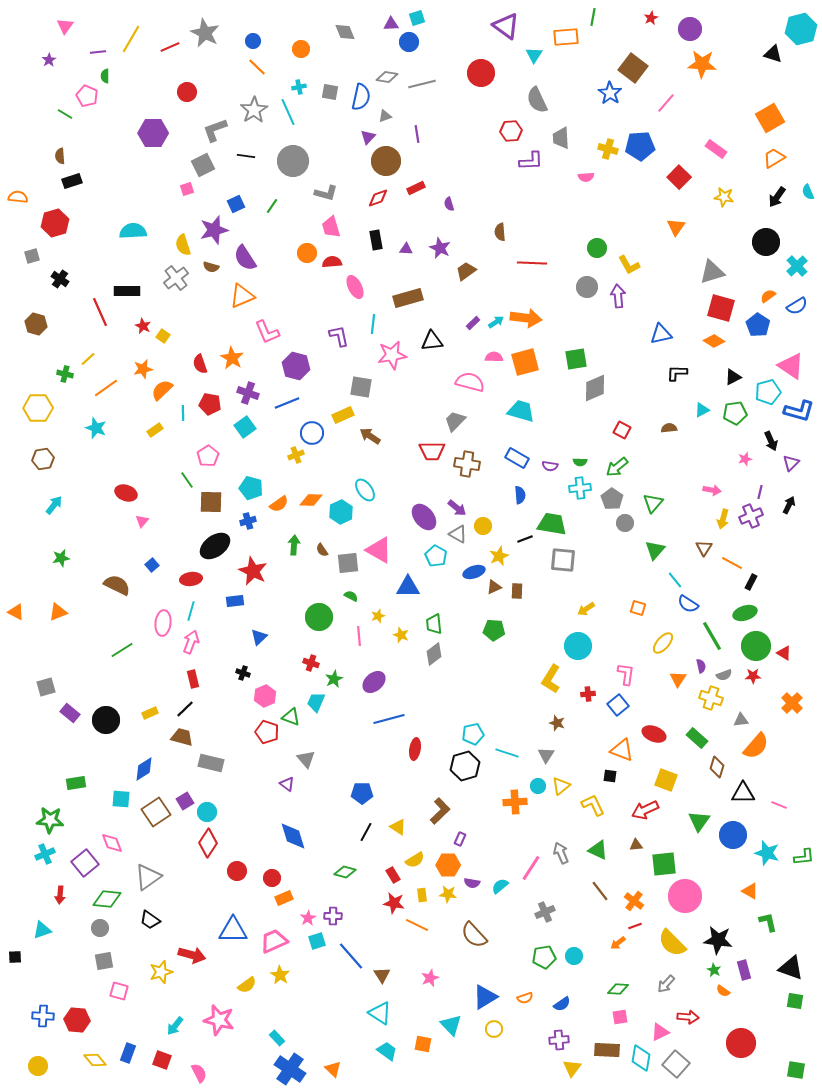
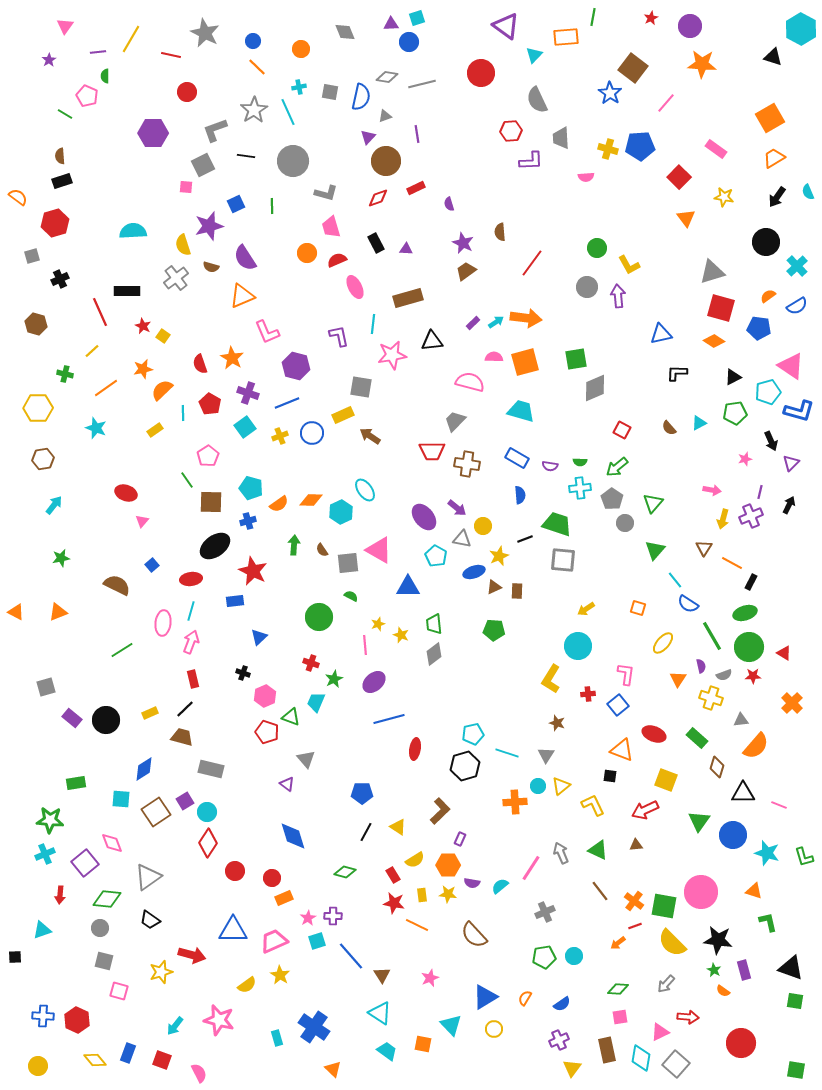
purple circle at (690, 29): moved 3 px up
cyan hexagon at (801, 29): rotated 16 degrees counterclockwise
red line at (170, 47): moved 1 px right, 8 px down; rotated 36 degrees clockwise
black triangle at (773, 54): moved 3 px down
cyan triangle at (534, 55): rotated 12 degrees clockwise
black rectangle at (72, 181): moved 10 px left
pink square at (187, 189): moved 1 px left, 2 px up; rotated 24 degrees clockwise
orange semicircle at (18, 197): rotated 30 degrees clockwise
green line at (272, 206): rotated 35 degrees counterclockwise
orange triangle at (676, 227): moved 10 px right, 9 px up; rotated 12 degrees counterclockwise
purple star at (214, 230): moved 5 px left, 4 px up
black rectangle at (376, 240): moved 3 px down; rotated 18 degrees counterclockwise
purple star at (440, 248): moved 23 px right, 5 px up
red semicircle at (332, 262): moved 5 px right, 2 px up; rotated 18 degrees counterclockwise
red line at (532, 263): rotated 56 degrees counterclockwise
black cross at (60, 279): rotated 30 degrees clockwise
blue pentagon at (758, 325): moved 1 px right, 3 px down; rotated 25 degrees counterclockwise
yellow line at (88, 359): moved 4 px right, 8 px up
red pentagon at (210, 404): rotated 20 degrees clockwise
cyan triangle at (702, 410): moved 3 px left, 13 px down
brown semicircle at (669, 428): rotated 126 degrees counterclockwise
yellow cross at (296, 455): moved 16 px left, 19 px up
green trapezoid at (552, 524): moved 5 px right; rotated 8 degrees clockwise
gray triangle at (458, 534): moved 4 px right, 5 px down; rotated 18 degrees counterclockwise
yellow star at (378, 616): moved 8 px down
pink line at (359, 636): moved 6 px right, 9 px down
green circle at (756, 646): moved 7 px left, 1 px down
purple rectangle at (70, 713): moved 2 px right, 5 px down
gray rectangle at (211, 763): moved 6 px down
green L-shape at (804, 857): rotated 80 degrees clockwise
green square at (664, 864): moved 42 px down; rotated 16 degrees clockwise
red circle at (237, 871): moved 2 px left
orange triangle at (750, 891): moved 4 px right; rotated 12 degrees counterclockwise
pink circle at (685, 896): moved 16 px right, 4 px up
gray square at (104, 961): rotated 24 degrees clockwise
orange semicircle at (525, 998): rotated 140 degrees clockwise
red hexagon at (77, 1020): rotated 20 degrees clockwise
cyan rectangle at (277, 1038): rotated 28 degrees clockwise
purple cross at (559, 1040): rotated 18 degrees counterclockwise
brown rectangle at (607, 1050): rotated 75 degrees clockwise
blue cross at (290, 1069): moved 24 px right, 42 px up
